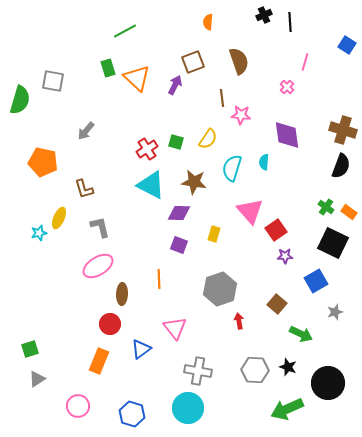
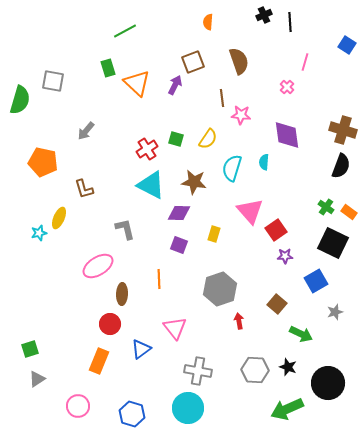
orange triangle at (137, 78): moved 5 px down
green square at (176, 142): moved 3 px up
gray L-shape at (100, 227): moved 25 px right, 2 px down
